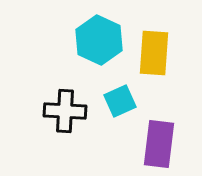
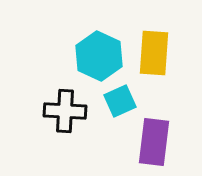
cyan hexagon: moved 16 px down
purple rectangle: moved 5 px left, 2 px up
